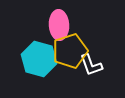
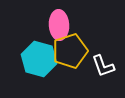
white L-shape: moved 12 px right, 1 px down
